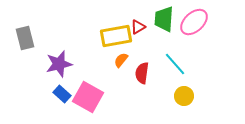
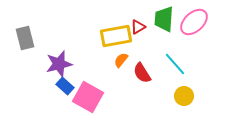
red semicircle: rotated 40 degrees counterclockwise
blue rectangle: moved 3 px right, 8 px up
